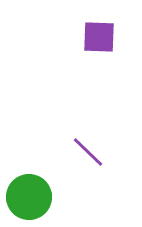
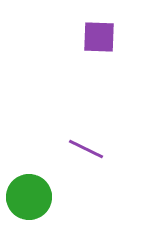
purple line: moved 2 px left, 3 px up; rotated 18 degrees counterclockwise
